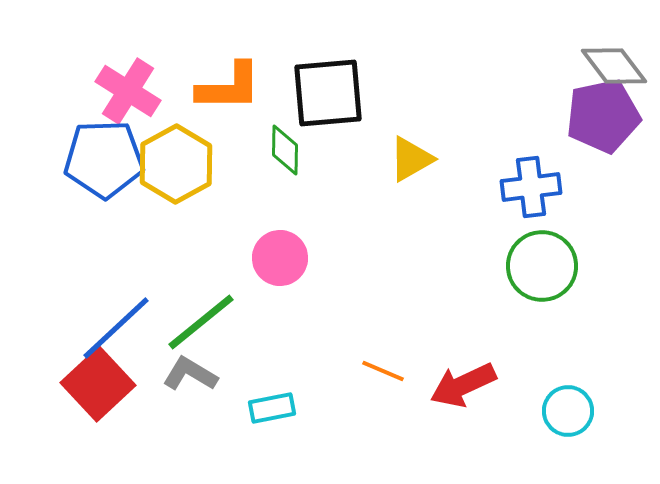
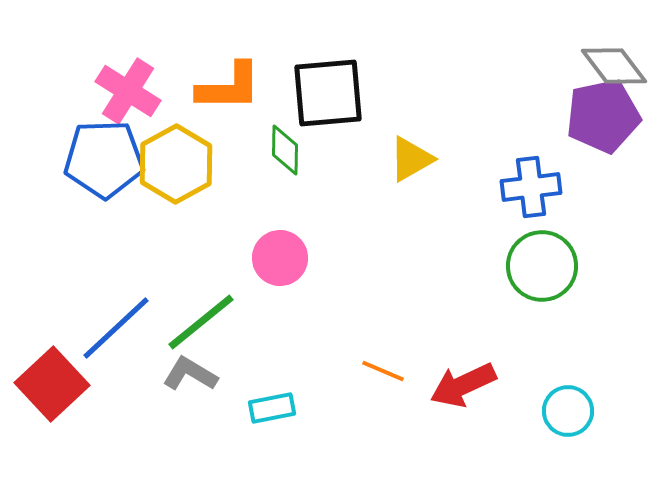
red square: moved 46 px left
